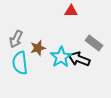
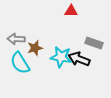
gray arrow: rotated 66 degrees clockwise
gray rectangle: rotated 18 degrees counterclockwise
brown star: moved 3 px left
cyan star: rotated 30 degrees counterclockwise
cyan semicircle: rotated 25 degrees counterclockwise
